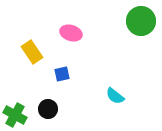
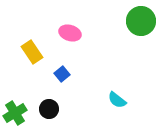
pink ellipse: moved 1 px left
blue square: rotated 28 degrees counterclockwise
cyan semicircle: moved 2 px right, 4 px down
black circle: moved 1 px right
green cross: moved 2 px up; rotated 30 degrees clockwise
